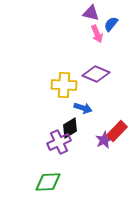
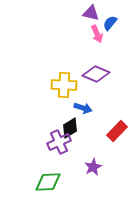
blue semicircle: moved 1 px left, 1 px up
purple star: moved 11 px left, 27 px down
